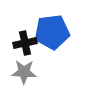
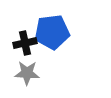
gray star: moved 3 px right, 1 px down
